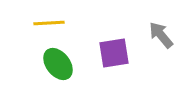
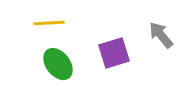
purple square: rotated 8 degrees counterclockwise
